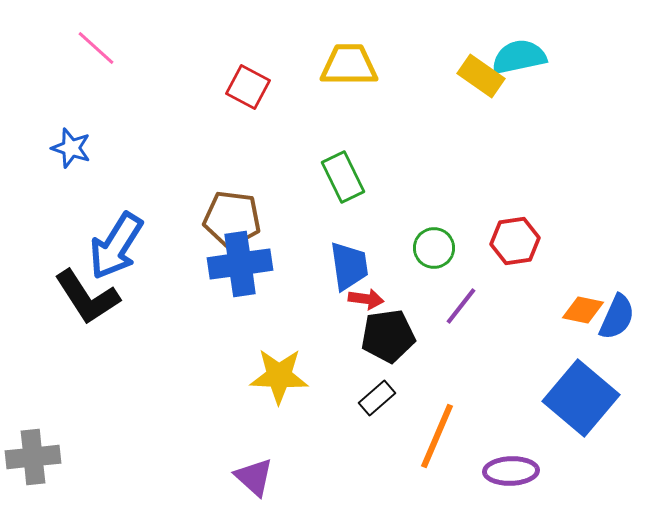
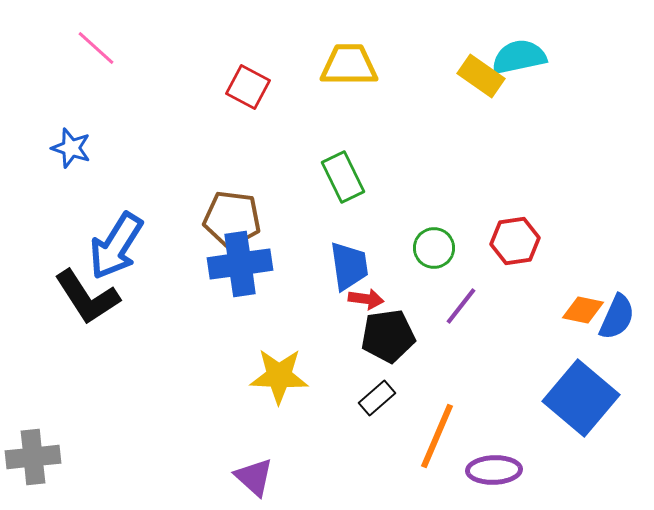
purple ellipse: moved 17 px left, 1 px up
